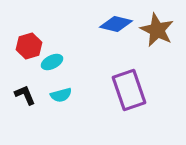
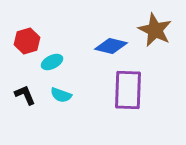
blue diamond: moved 5 px left, 22 px down
brown star: moved 2 px left
red hexagon: moved 2 px left, 5 px up
purple rectangle: moved 1 px left; rotated 21 degrees clockwise
cyan semicircle: rotated 35 degrees clockwise
